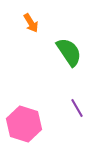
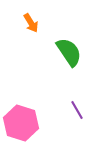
purple line: moved 2 px down
pink hexagon: moved 3 px left, 1 px up
